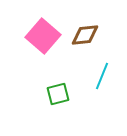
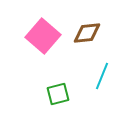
brown diamond: moved 2 px right, 2 px up
